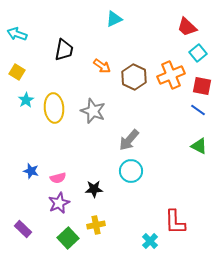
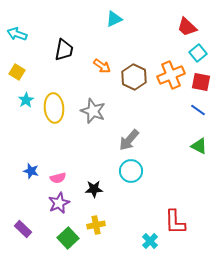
red square: moved 1 px left, 4 px up
